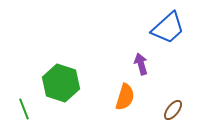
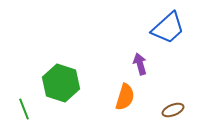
purple arrow: moved 1 px left
brown ellipse: rotated 30 degrees clockwise
